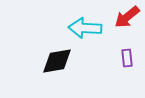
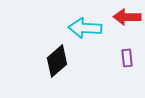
red arrow: rotated 40 degrees clockwise
black diamond: rotated 32 degrees counterclockwise
